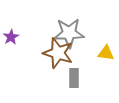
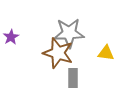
gray rectangle: moved 1 px left
